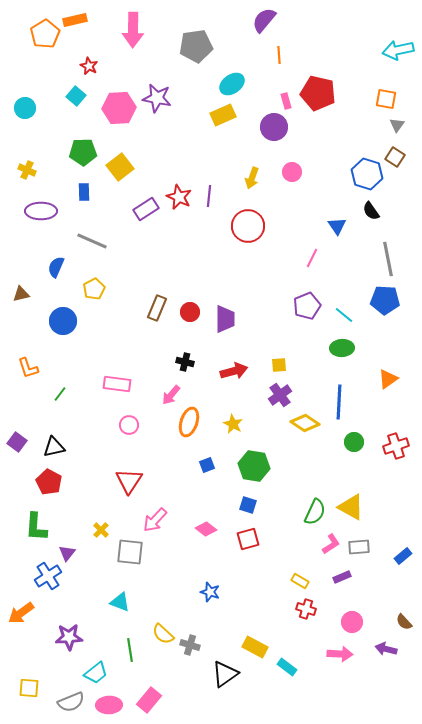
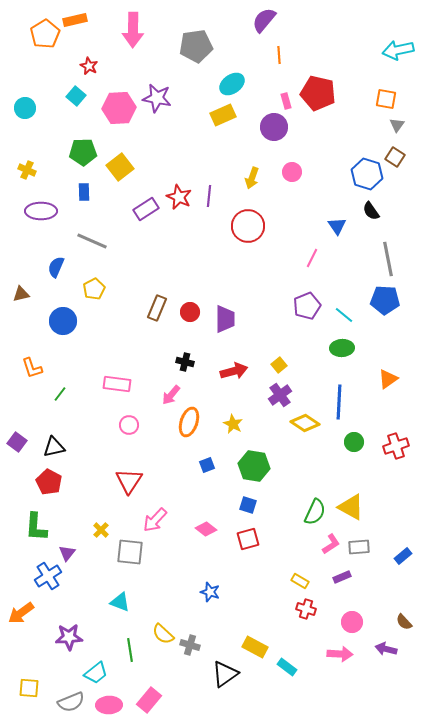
yellow square at (279, 365): rotated 35 degrees counterclockwise
orange L-shape at (28, 368): moved 4 px right
